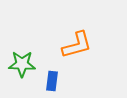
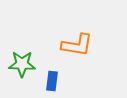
orange L-shape: rotated 24 degrees clockwise
